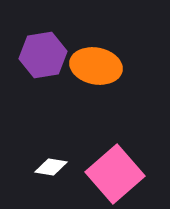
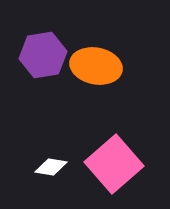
pink square: moved 1 px left, 10 px up
